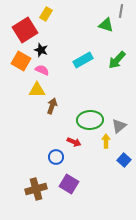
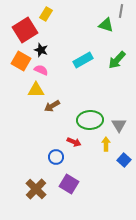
pink semicircle: moved 1 px left
yellow triangle: moved 1 px left
brown arrow: rotated 140 degrees counterclockwise
gray triangle: moved 1 px up; rotated 21 degrees counterclockwise
yellow arrow: moved 3 px down
brown cross: rotated 30 degrees counterclockwise
